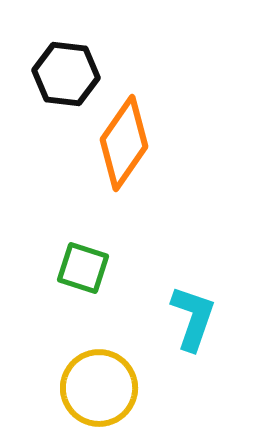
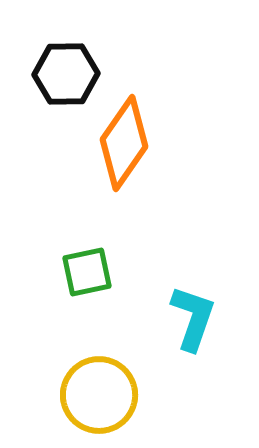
black hexagon: rotated 8 degrees counterclockwise
green square: moved 4 px right, 4 px down; rotated 30 degrees counterclockwise
yellow circle: moved 7 px down
